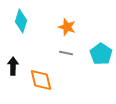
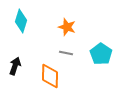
black arrow: moved 2 px right; rotated 18 degrees clockwise
orange diamond: moved 9 px right, 4 px up; rotated 15 degrees clockwise
